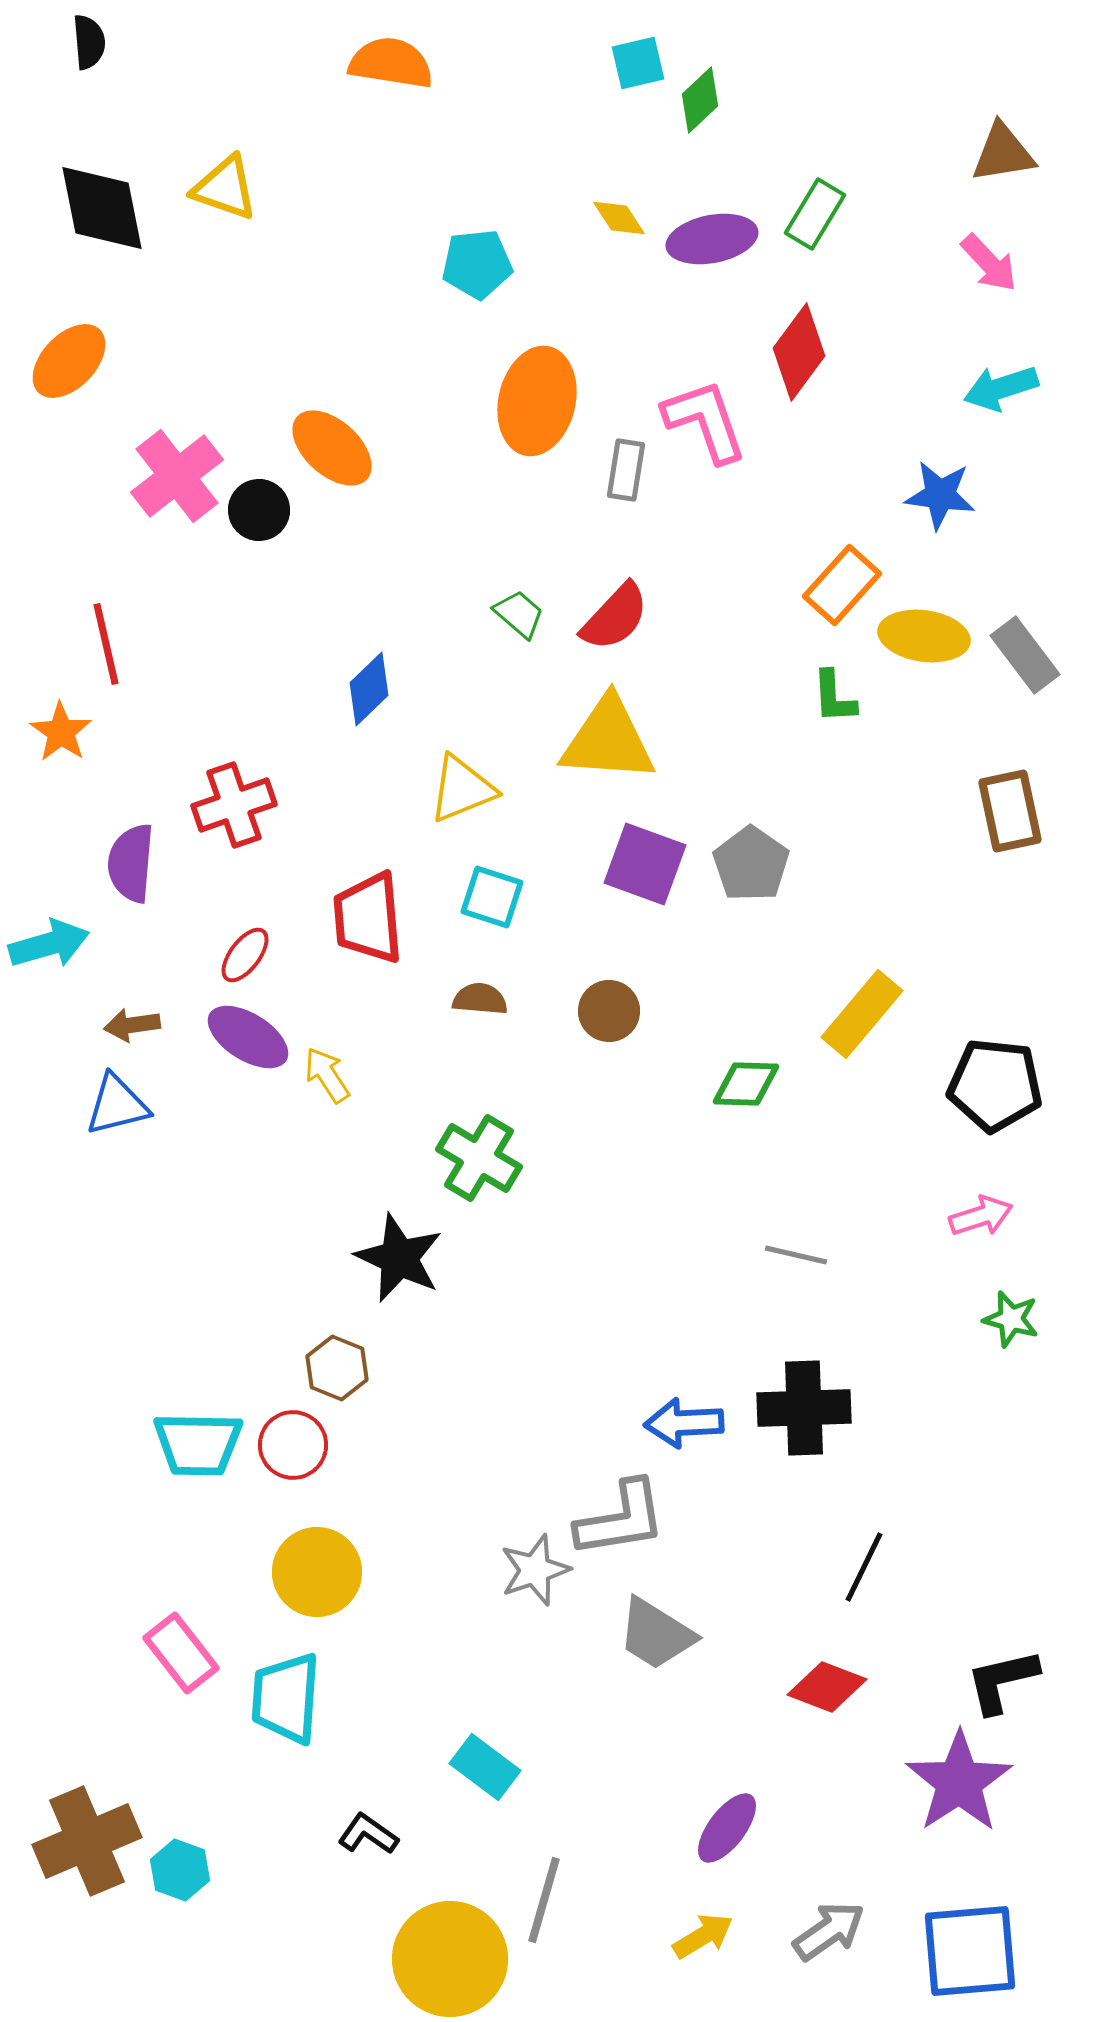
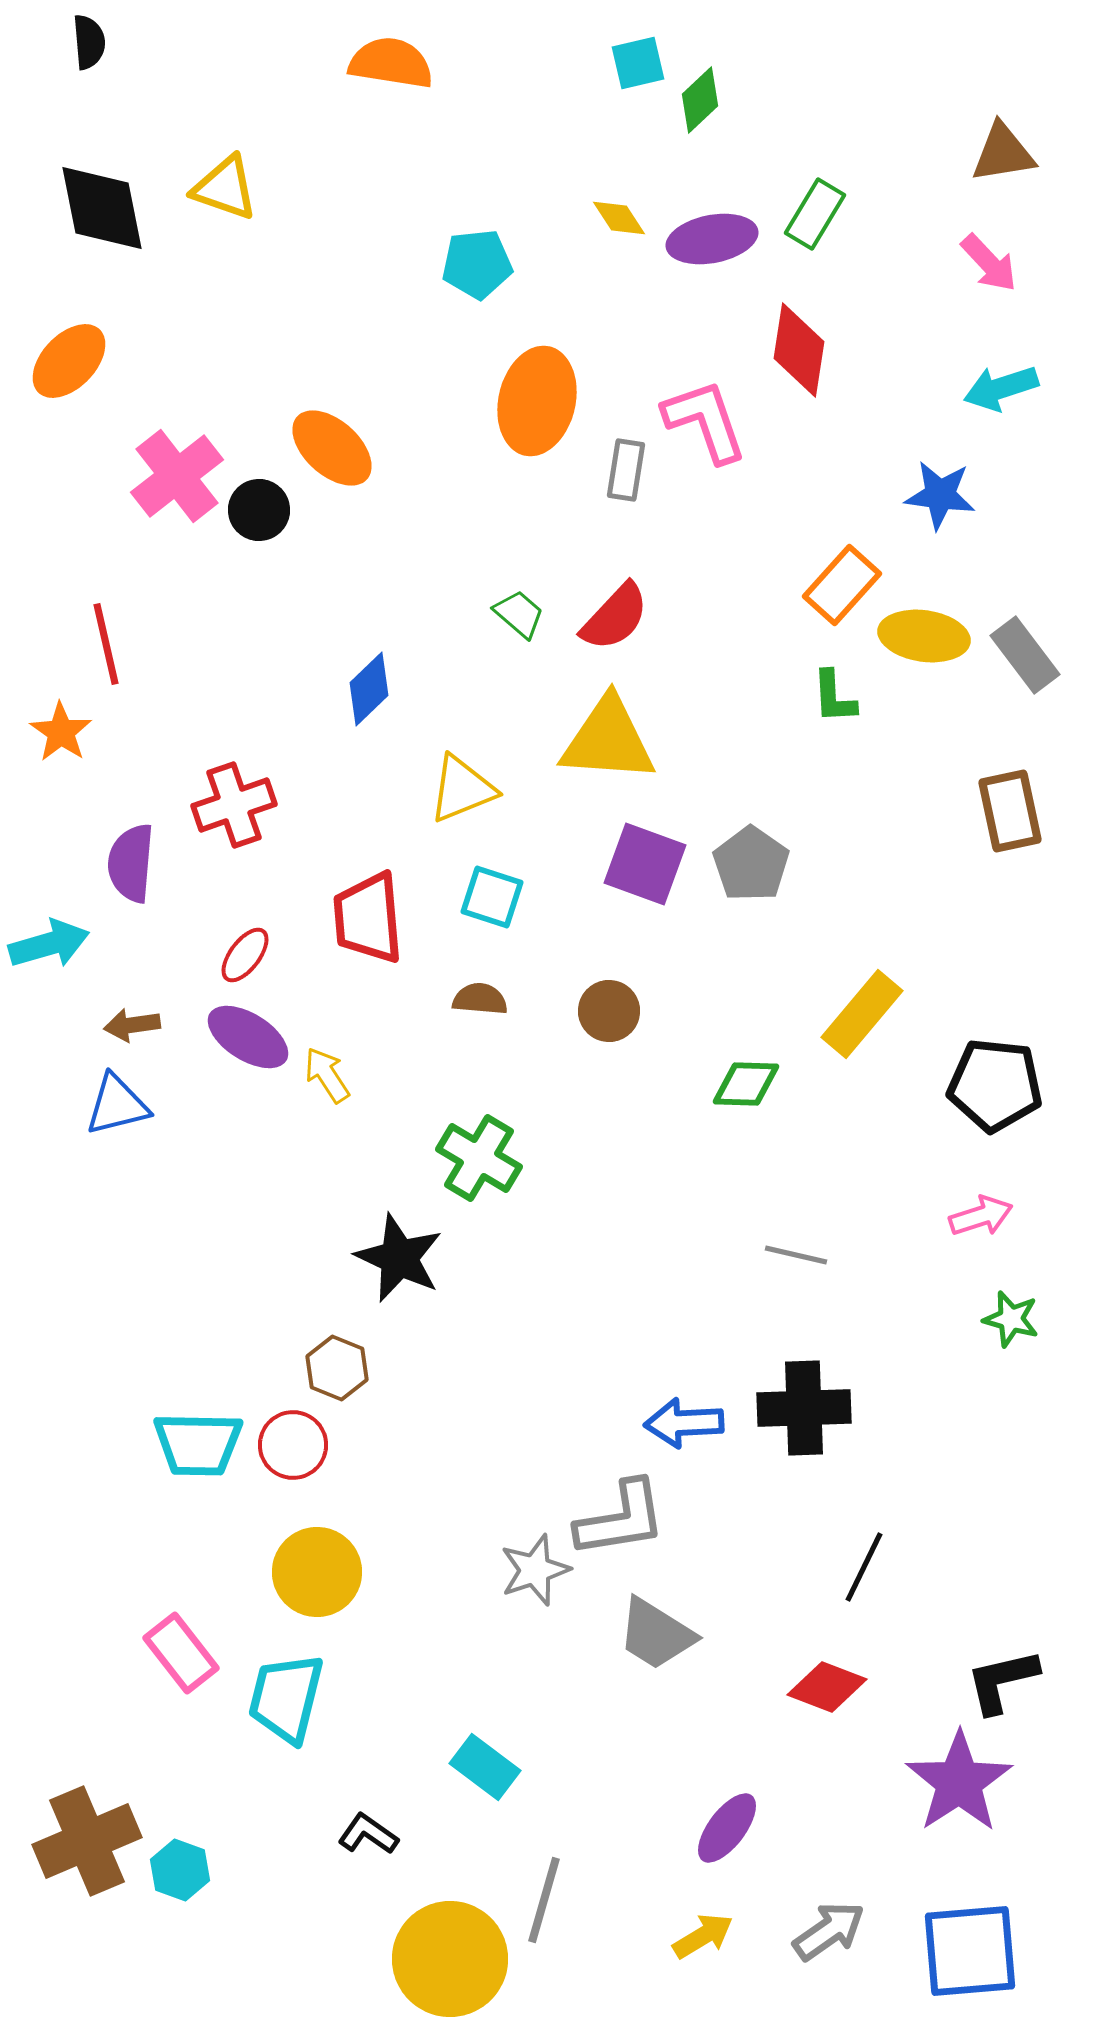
red diamond at (799, 352): moved 2 px up; rotated 28 degrees counterclockwise
cyan trapezoid at (286, 1698): rotated 10 degrees clockwise
